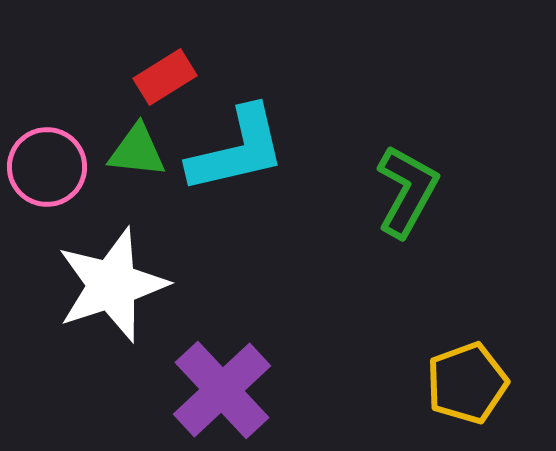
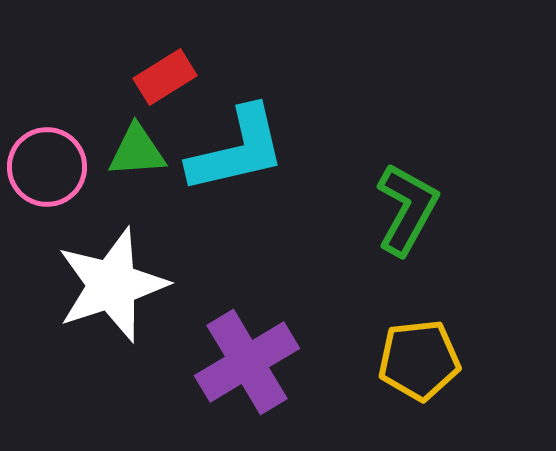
green triangle: rotated 10 degrees counterclockwise
green L-shape: moved 18 px down
yellow pentagon: moved 48 px left, 23 px up; rotated 14 degrees clockwise
purple cross: moved 25 px right, 28 px up; rotated 12 degrees clockwise
